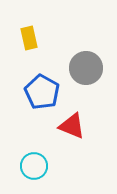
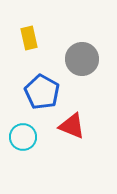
gray circle: moved 4 px left, 9 px up
cyan circle: moved 11 px left, 29 px up
